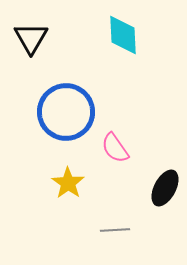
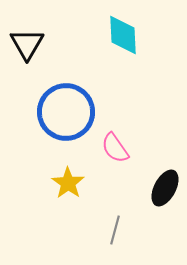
black triangle: moved 4 px left, 6 px down
gray line: rotated 72 degrees counterclockwise
